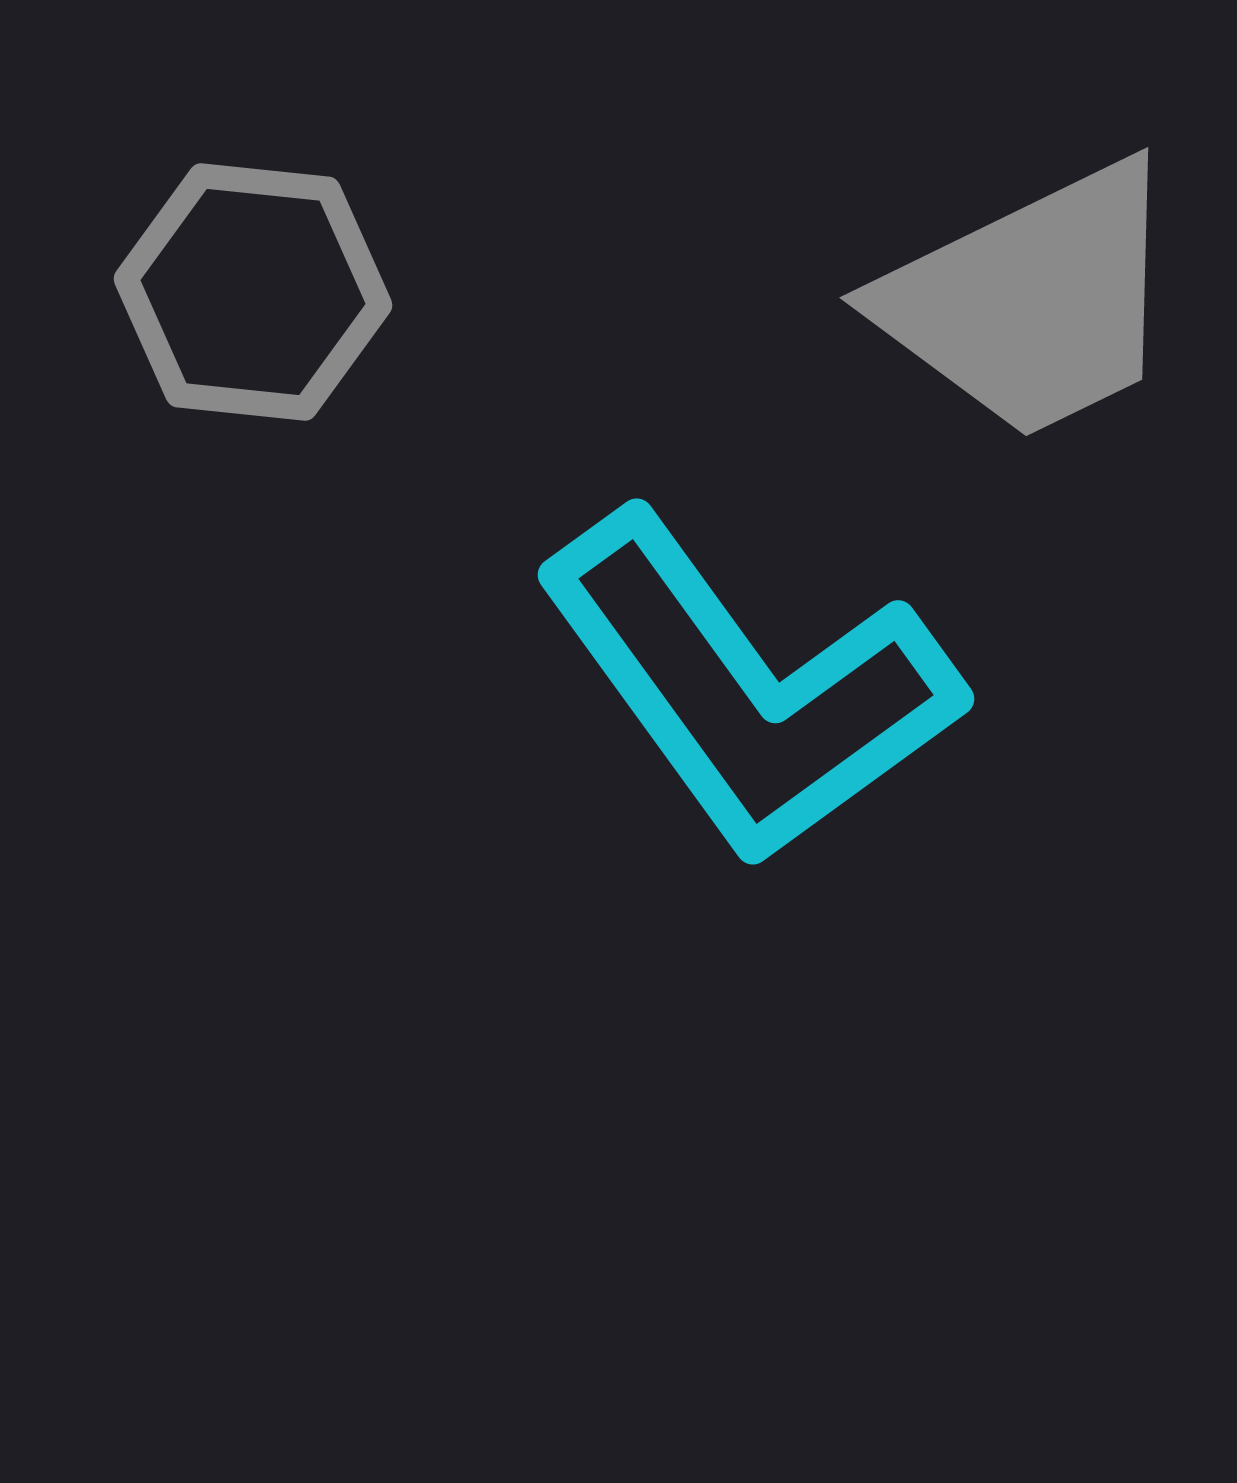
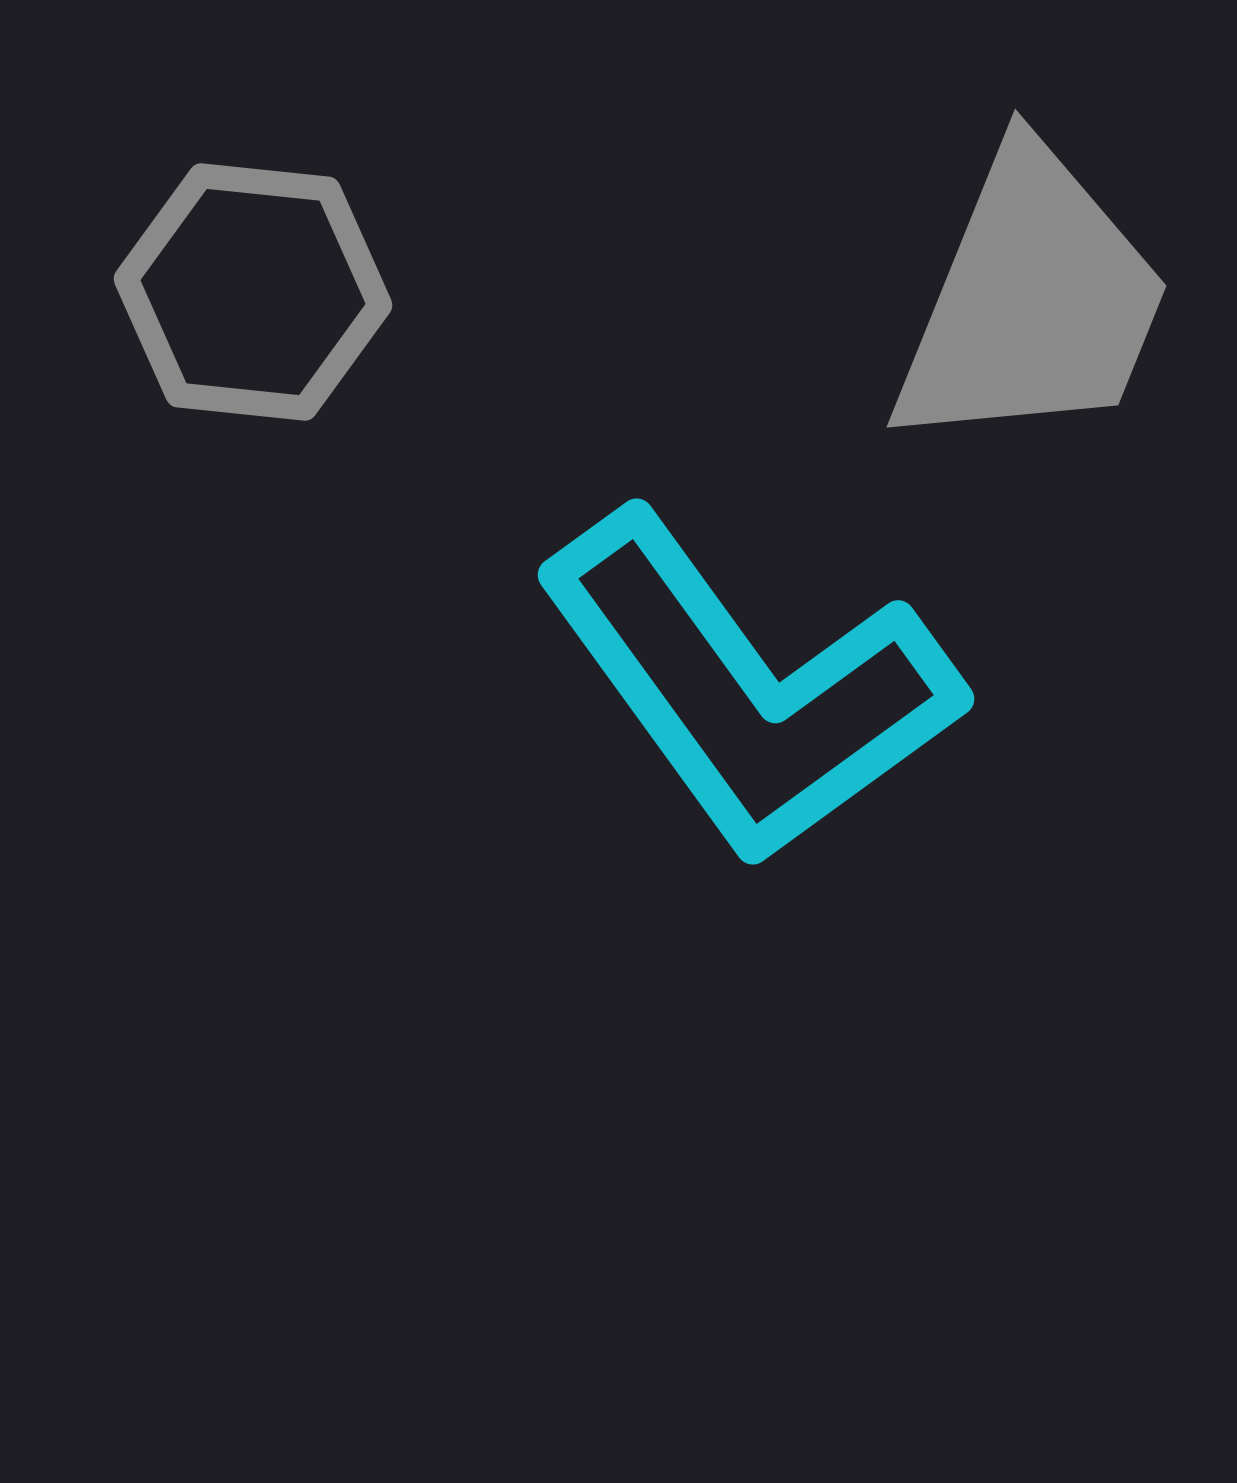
gray trapezoid: rotated 42 degrees counterclockwise
